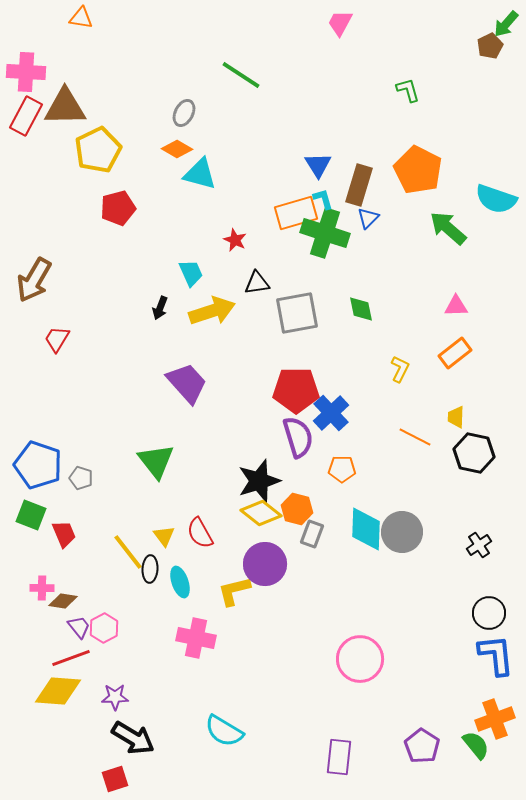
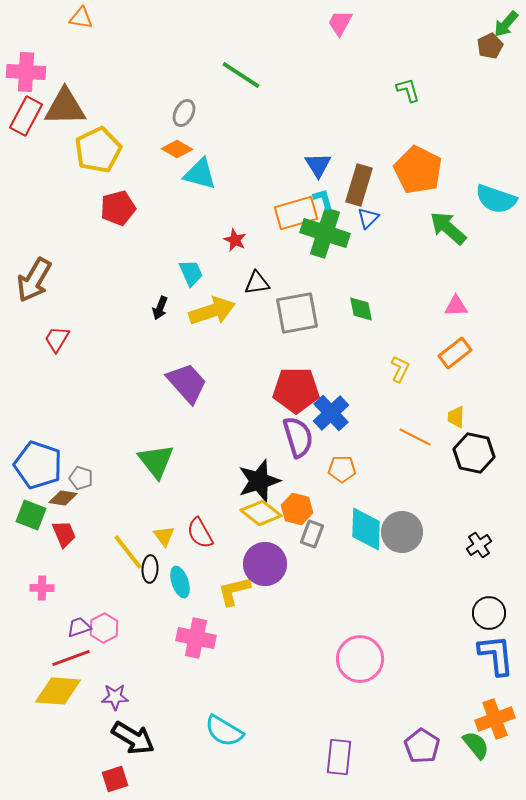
brown diamond at (63, 601): moved 103 px up
purple trapezoid at (79, 627): rotated 70 degrees counterclockwise
